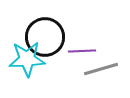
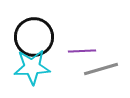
black circle: moved 11 px left
cyan star: moved 5 px right, 8 px down
